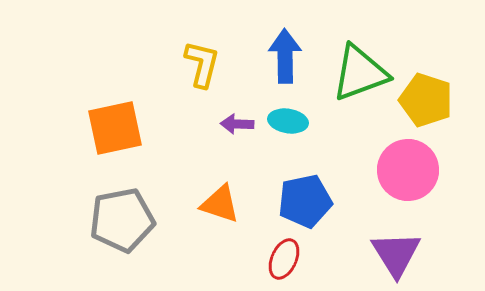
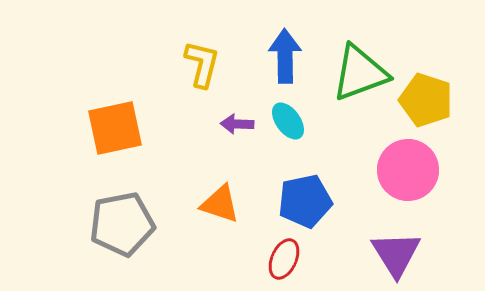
cyan ellipse: rotated 45 degrees clockwise
gray pentagon: moved 4 px down
